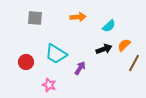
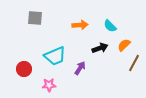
orange arrow: moved 2 px right, 8 px down
cyan semicircle: moved 1 px right; rotated 88 degrees clockwise
black arrow: moved 4 px left, 1 px up
cyan trapezoid: moved 1 px left, 2 px down; rotated 55 degrees counterclockwise
red circle: moved 2 px left, 7 px down
pink star: rotated 24 degrees counterclockwise
